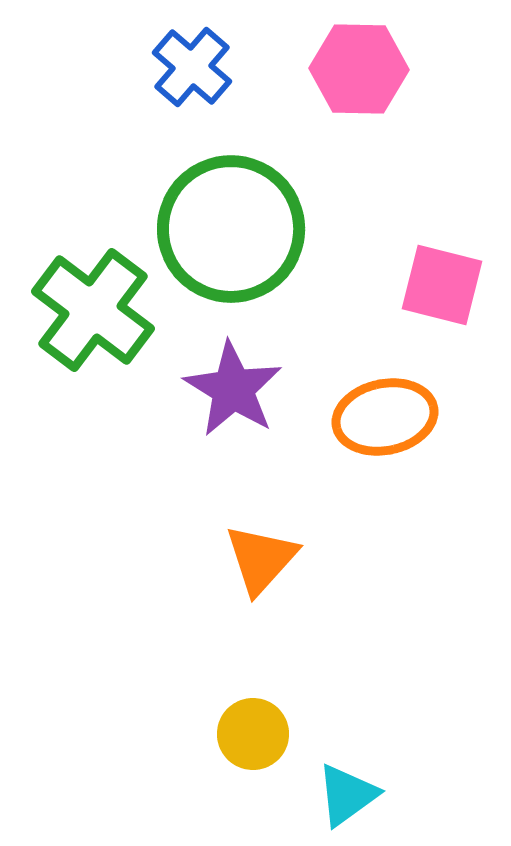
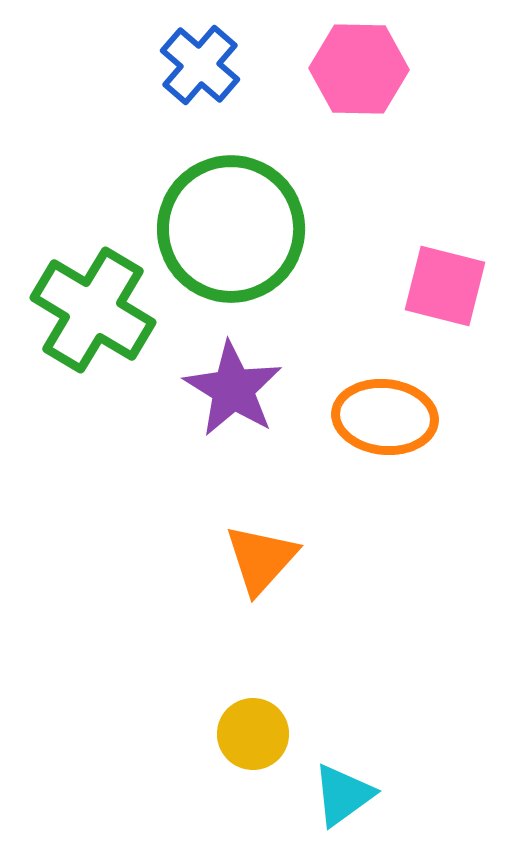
blue cross: moved 8 px right, 2 px up
pink square: moved 3 px right, 1 px down
green cross: rotated 6 degrees counterclockwise
orange ellipse: rotated 18 degrees clockwise
cyan triangle: moved 4 px left
